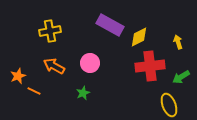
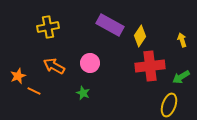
yellow cross: moved 2 px left, 4 px up
yellow diamond: moved 1 px right, 1 px up; rotated 30 degrees counterclockwise
yellow arrow: moved 4 px right, 2 px up
green star: rotated 24 degrees counterclockwise
yellow ellipse: rotated 40 degrees clockwise
